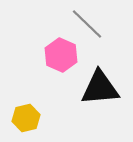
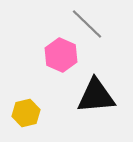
black triangle: moved 4 px left, 8 px down
yellow hexagon: moved 5 px up
